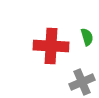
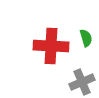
green semicircle: moved 1 px left, 1 px down
